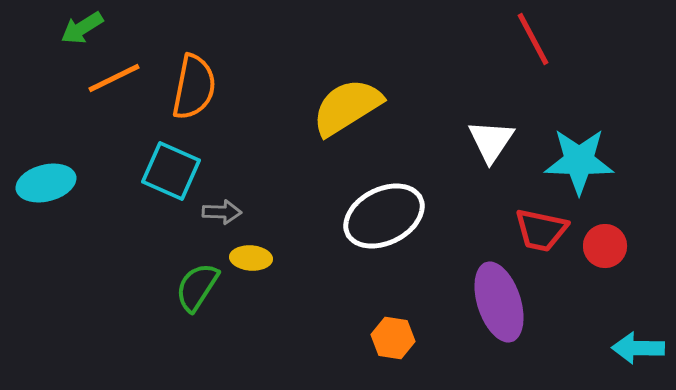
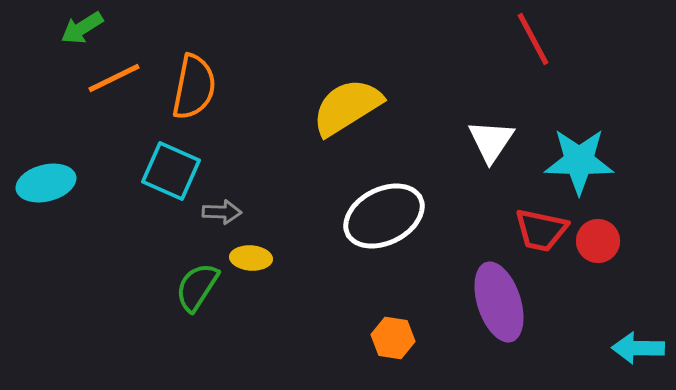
red circle: moved 7 px left, 5 px up
